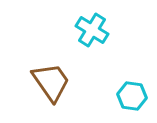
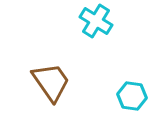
cyan cross: moved 4 px right, 9 px up
